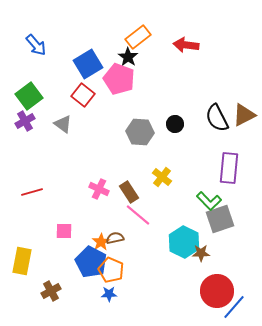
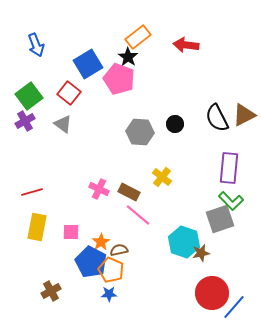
blue arrow: rotated 20 degrees clockwise
red square: moved 14 px left, 2 px up
brown rectangle: rotated 30 degrees counterclockwise
green L-shape: moved 22 px right
pink square: moved 7 px right, 1 px down
brown semicircle: moved 4 px right, 12 px down
cyan hexagon: rotated 8 degrees counterclockwise
brown star: rotated 12 degrees counterclockwise
yellow rectangle: moved 15 px right, 34 px up
red circle: moved 5 px left, 2 px down
